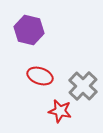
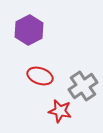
purple hexagon: rotated 20 degrees clockwise
gray cross: rotated 12 degrees clockwise
